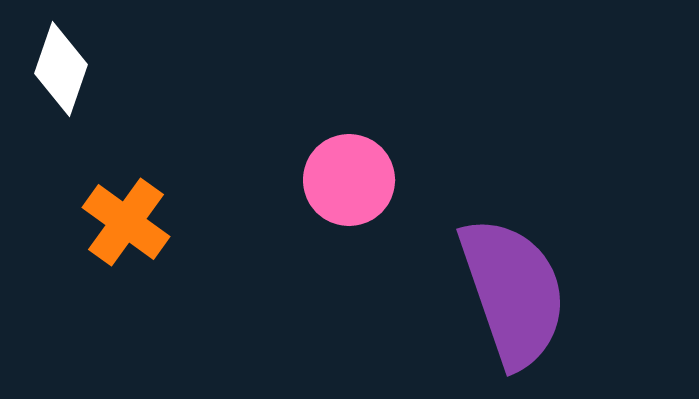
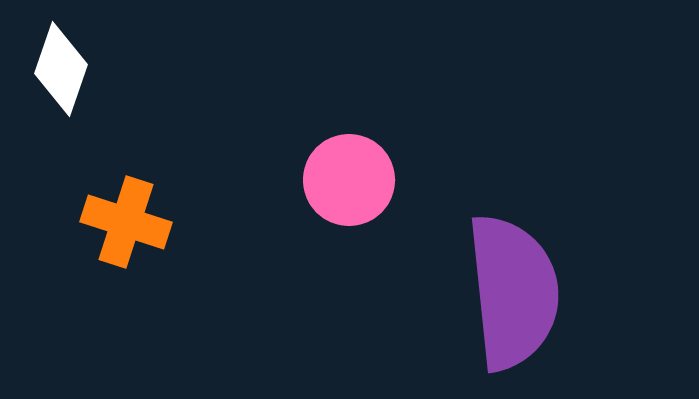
orange cross: rotated 18 degrees counterclockwise
purple semicircle: rotated 13 degrees clockwise
